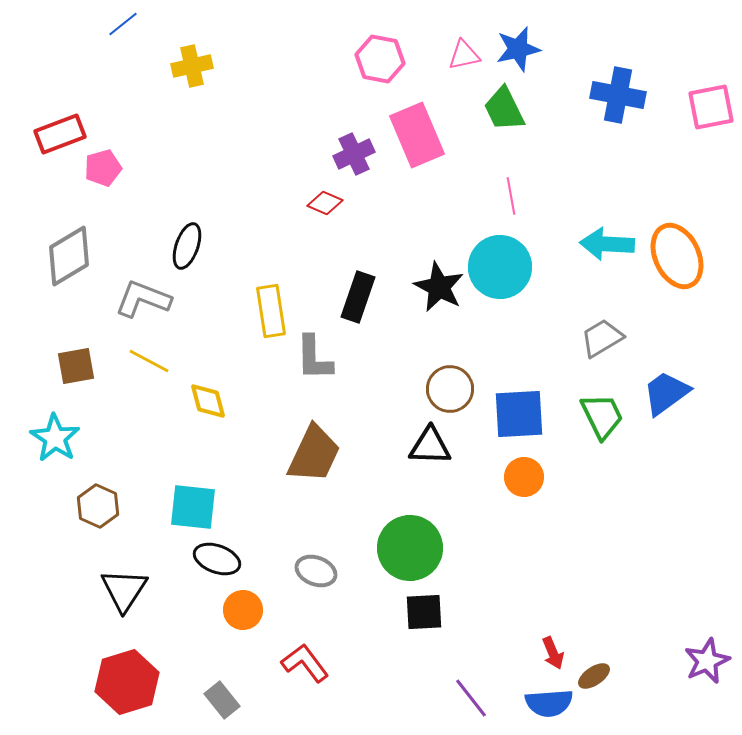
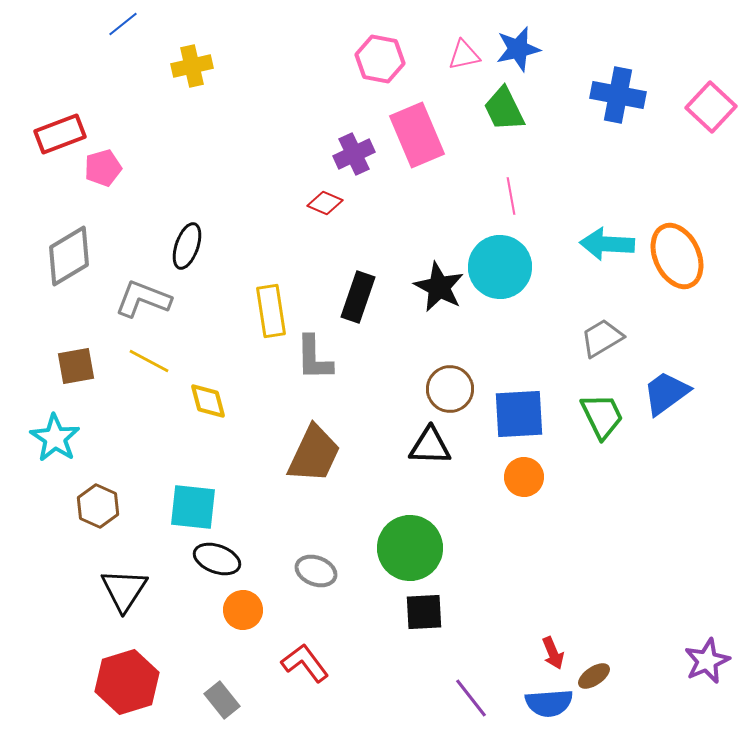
pink square at (711, 107): rotated 36 degrees counterclockwise
